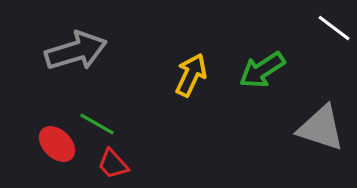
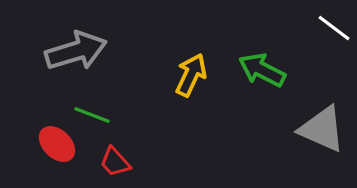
green arrow: rotated 60 degrees clockwise
green line: moved 5 px left, 9 px up; rotated 9 degrees counterclockwise
gray triangle: moved 1 px right, 1 px down; rotated 6 degrees clockwise
red trapezoid: moved 2 px right, 2 px up
